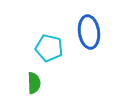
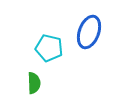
blue ellipse: rotated 28 degrees clockwise
